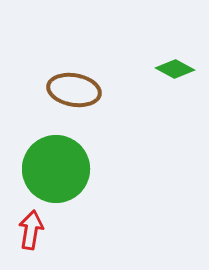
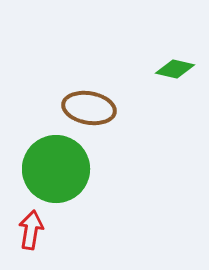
green diamond: rotated 15 degrees counterclockwise
brown ellipse: moved 15 px right, 18 px down
